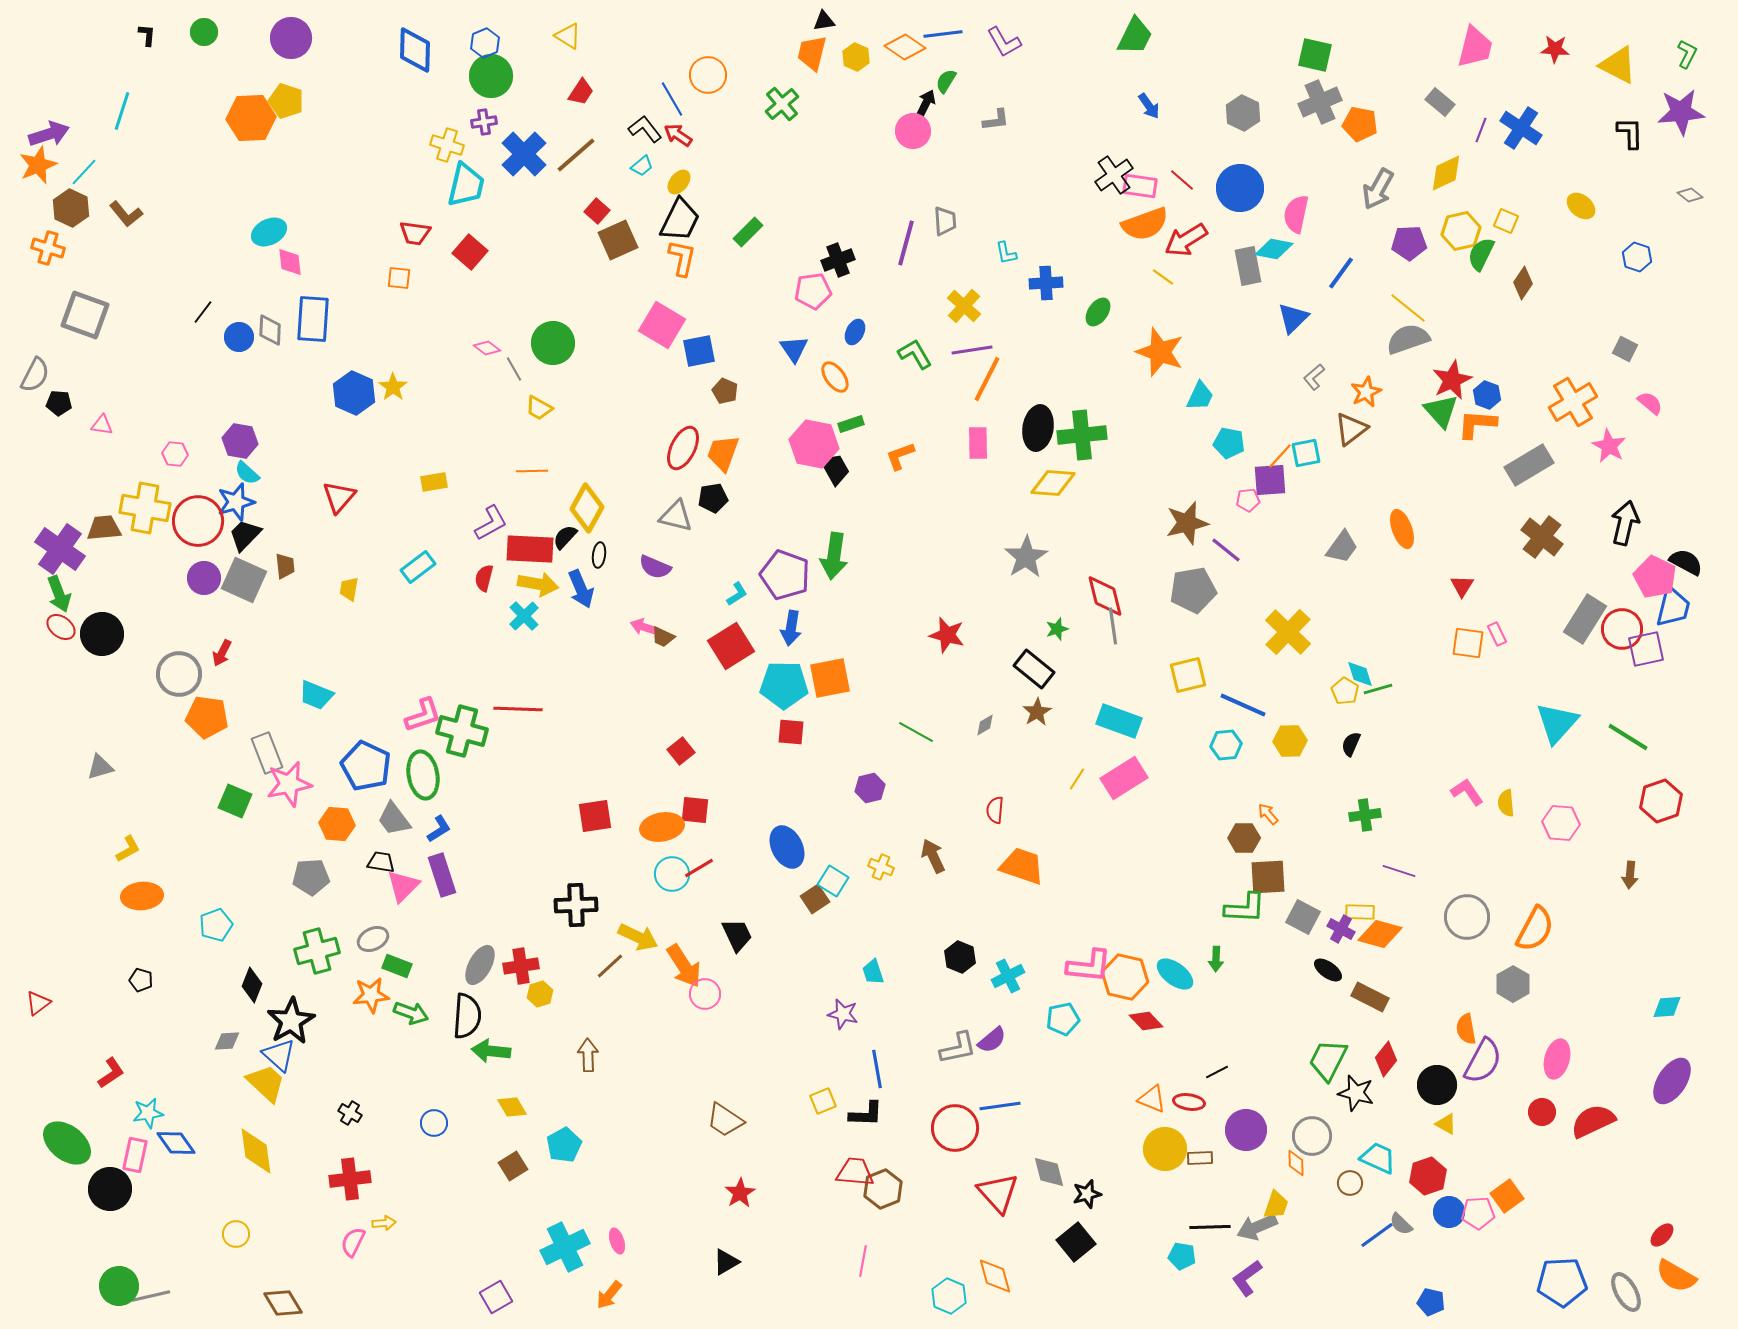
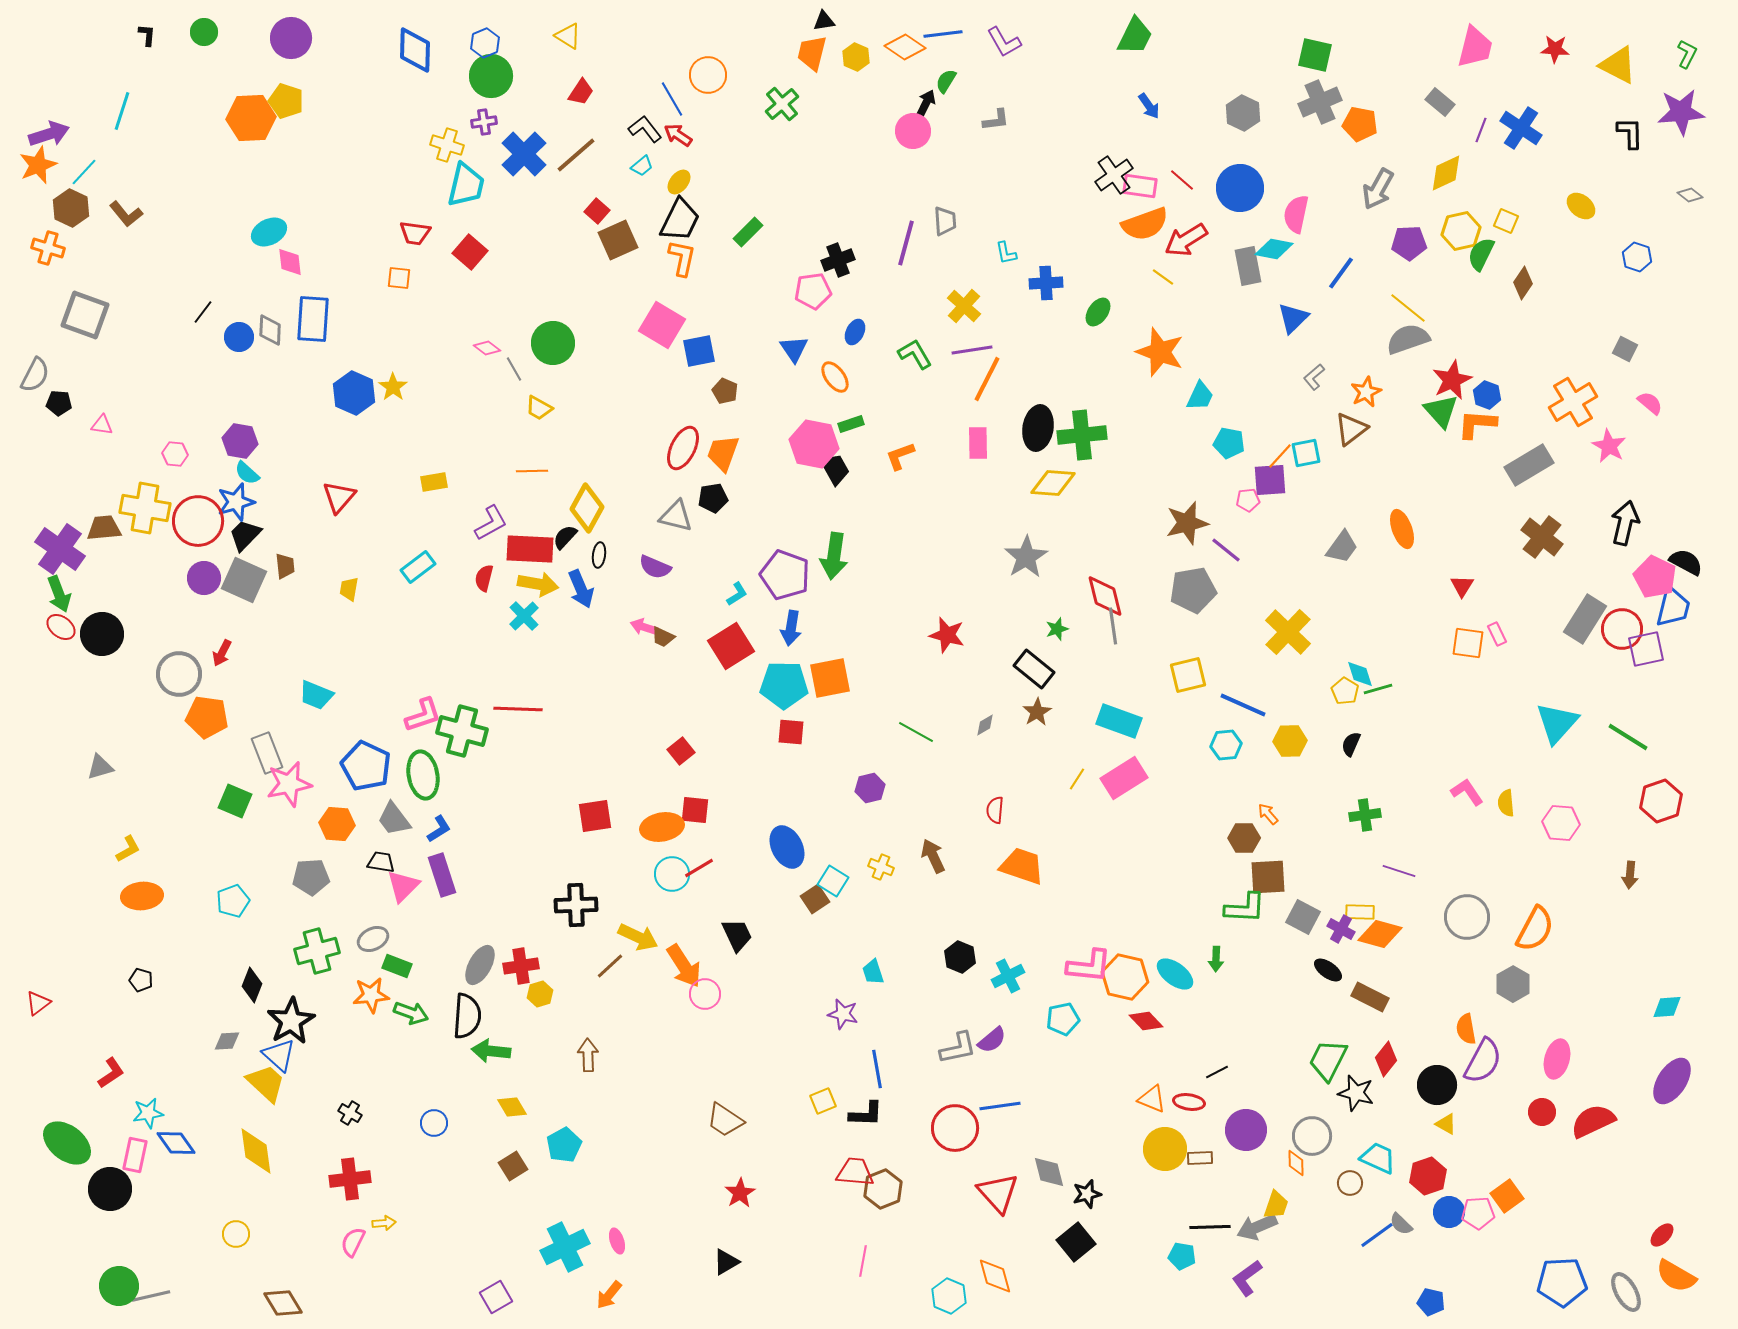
cyan pentagon at (216, 925): moved 17 px right, 24 px up
